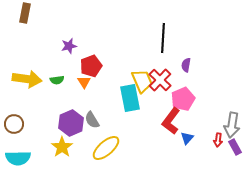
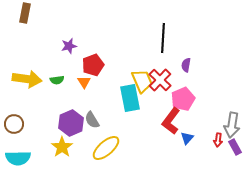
red pentagon: moved 2 px right, 1 px up
